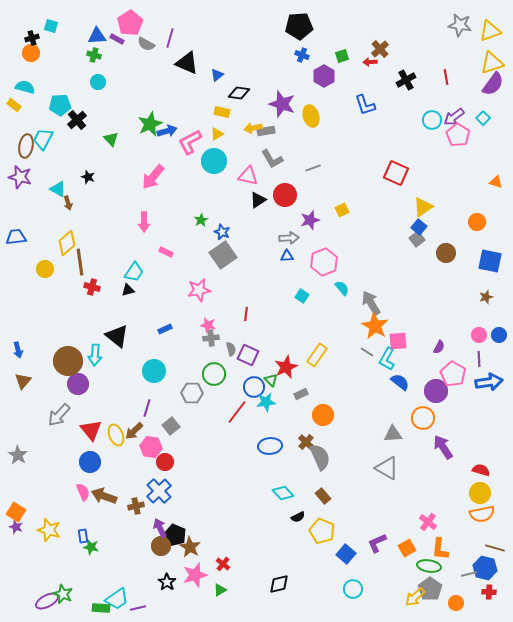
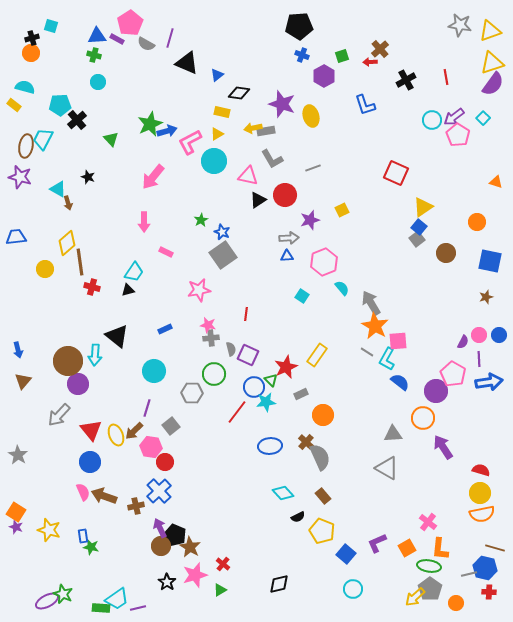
purple semicircle at (439, 347): moved 24 px right, 5 px up
